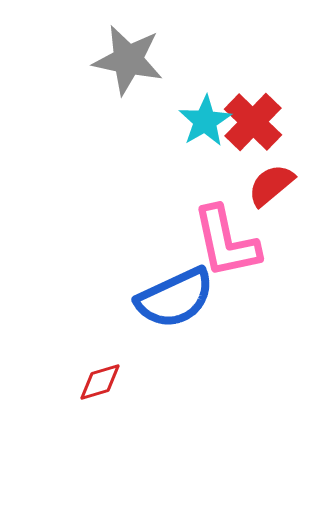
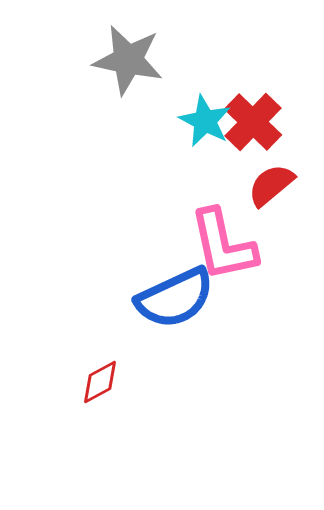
cyan star: rotated 14 degrees counterclockwise
pink L-shape: moved 3 px left, 3 px down
red diamond: rotated 12 degrees counterclockwise
